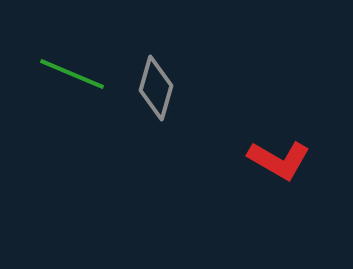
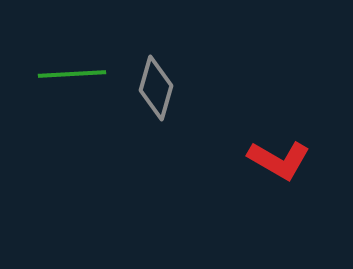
green line: rotated 26 degrees counterclockwise
